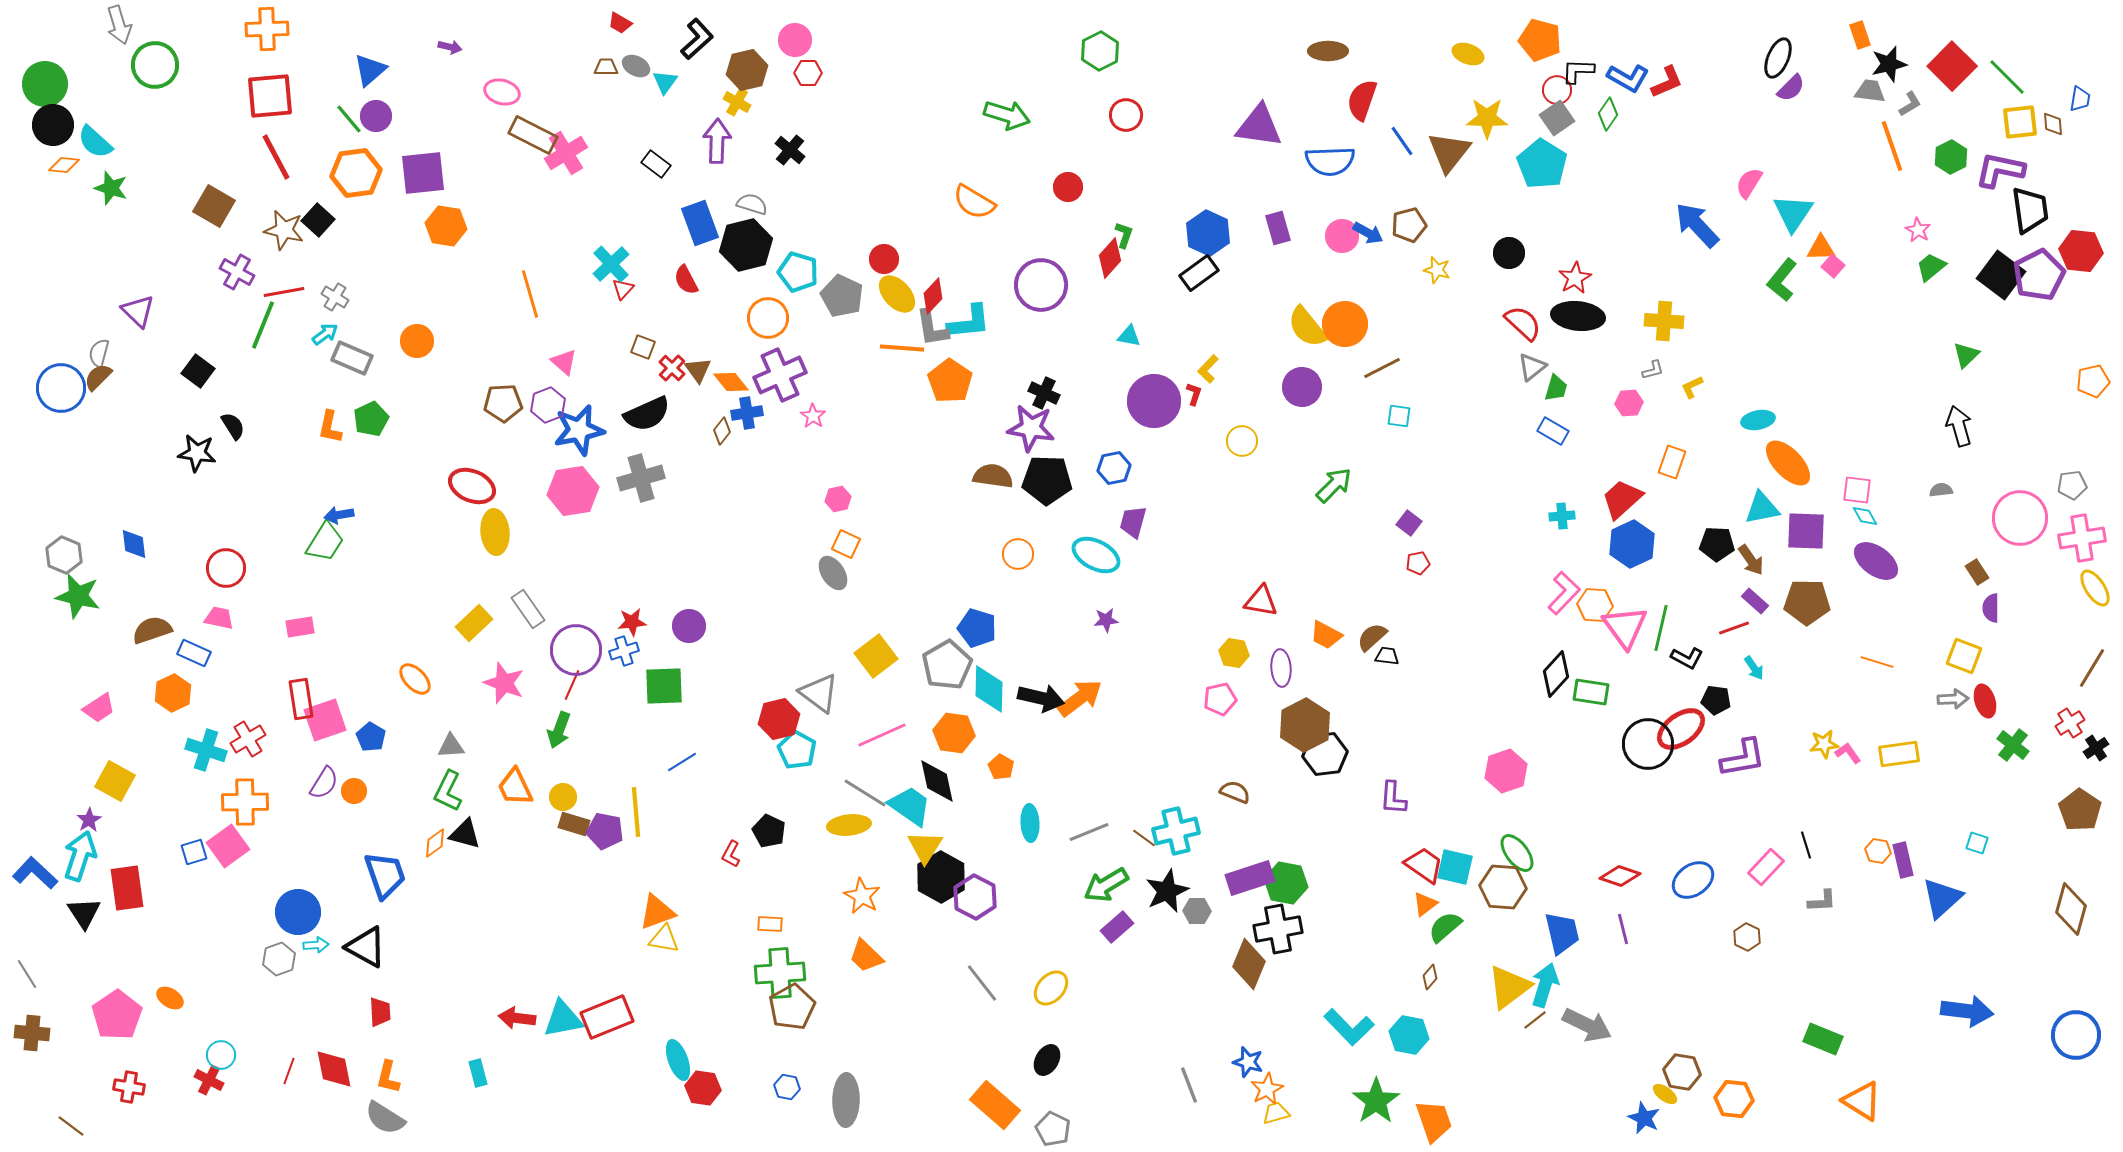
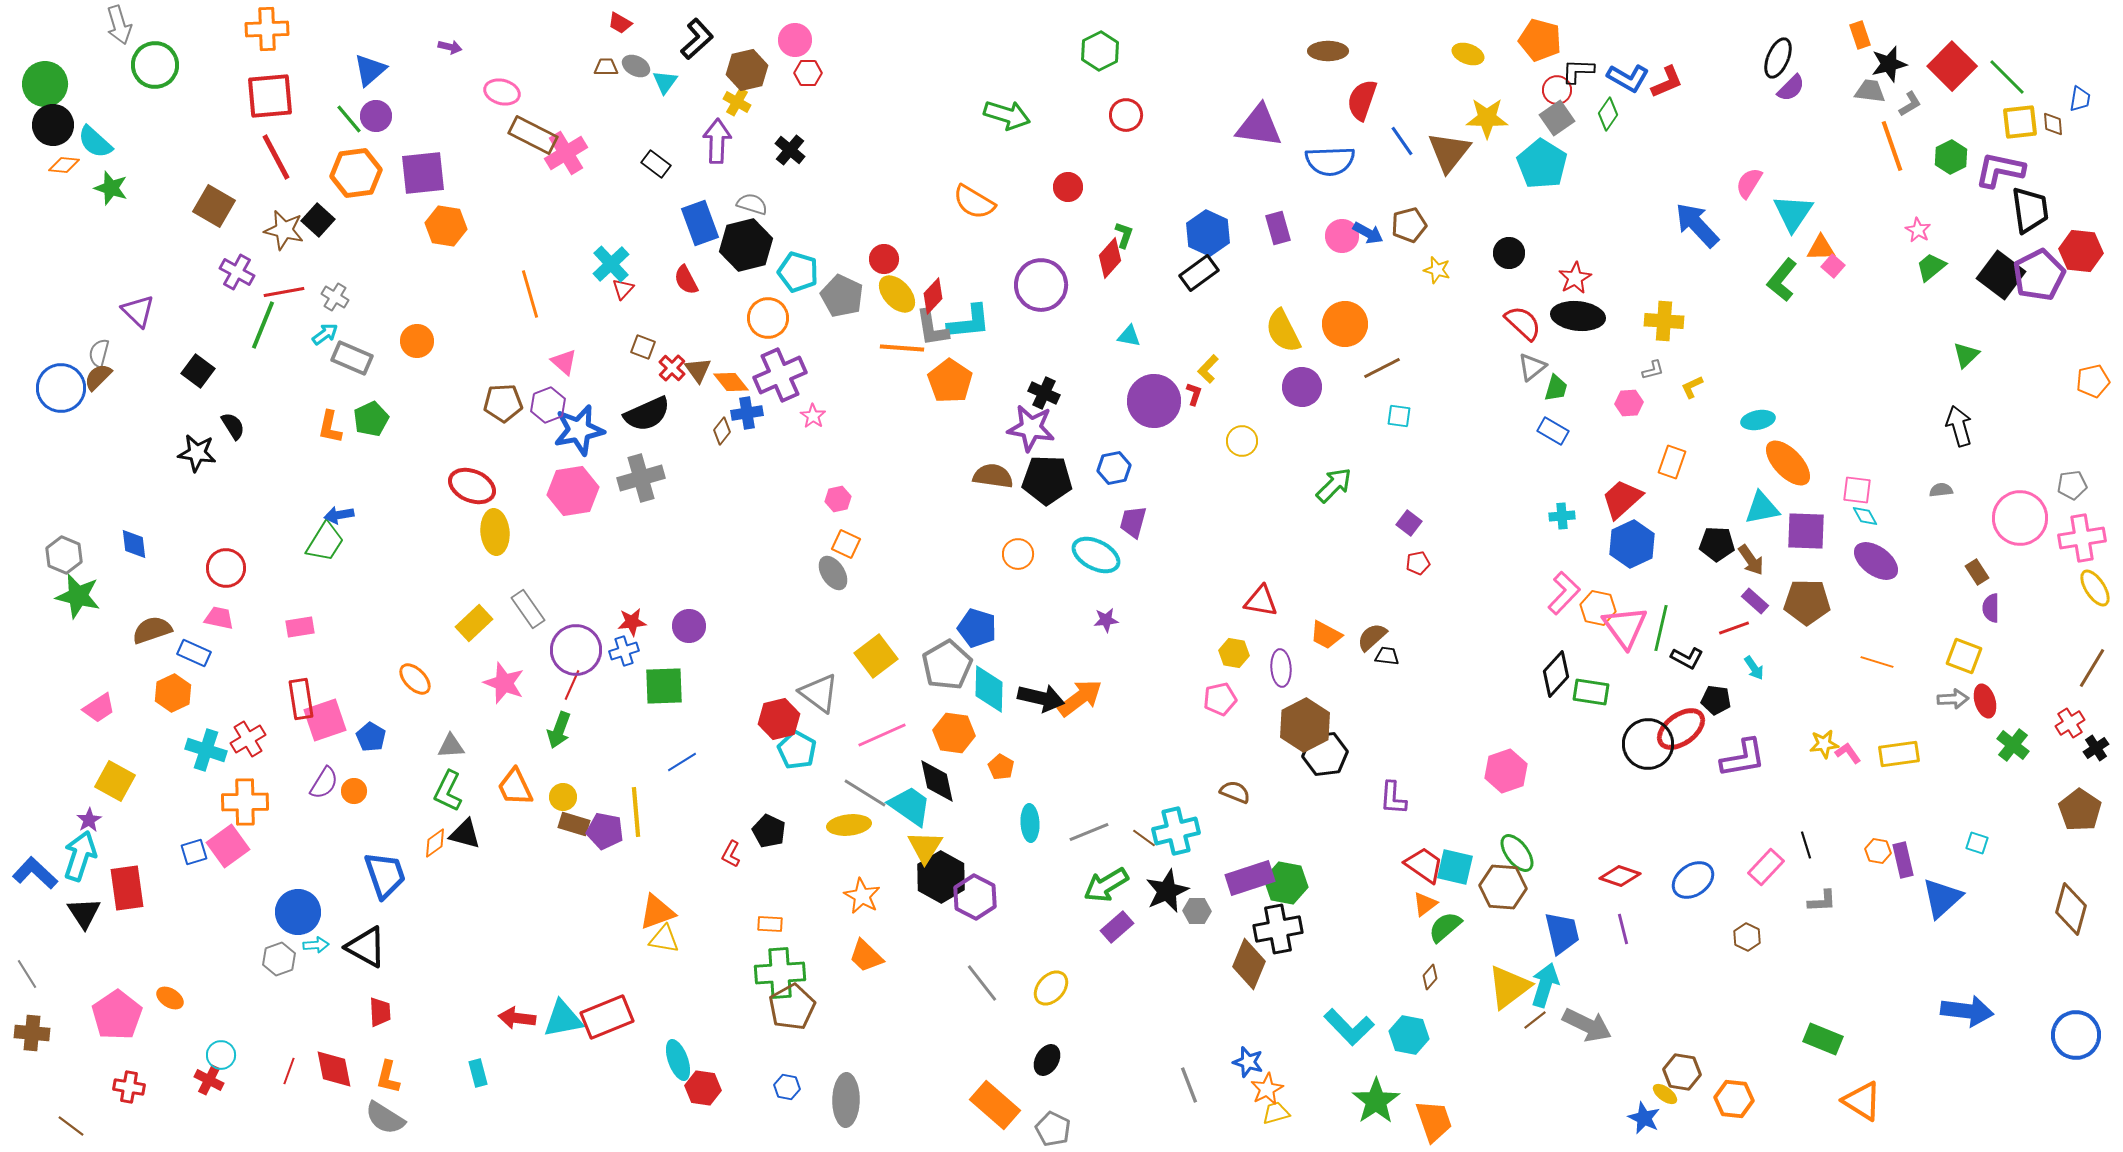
yellow semicircle at (1307, 327): moved 24 px left, 4 px down; rotated 12 degrees clockwise
orange hexagon at (1595, 605): moved 3 px right, 3 px down; rotated 8 degrees clockwise
